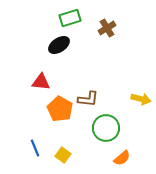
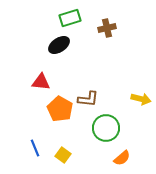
brown cross: rotated 18 degrees clockwise
